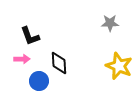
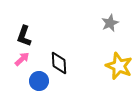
gray star: rotated 24 degrees counterclockwise
black L-shape: moved 6 px left; rotated 40 degrees clockwise
pink arrow: rotated 42 degrees counterclockwise
